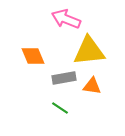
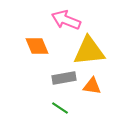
pink arrow: moved 1 px down
orange diamond: moved 4 px right, 10 px up
